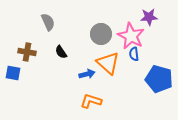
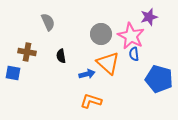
purple star: rotated 12 degrees counterclockwise
black semicircle: moved 4 px down; rotated 24 degrees clockwise
